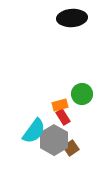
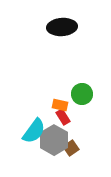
black ellipse: moved 10 px left, 9 px down
orange rectangle: rotated 28 degrees clockwise
